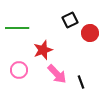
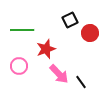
green line: moved 5 px right, 2 px down
red star: moved 3 px right, 1 px up
pink circle: moved 4 px up
pink arrow: moved 2 px right
black line: rotated 16 degrees counterclockwise
